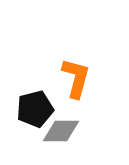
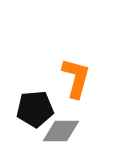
black pentagon: rotated 9 degrees clockwise
